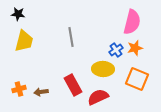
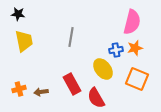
gray line: rotated 18 degrees clockwise
yellow trapezoid: rotated 25 degrees counterclockwise
blue cross: rotated 24 degrees clockwise
yellow ellipse: rotated 50 degrees clockwise
red rectangle: moved 1 px left, 1 px up
red semicircle: moved 2 px left, 1 px down; rotated 95 degrees counterclockwise
